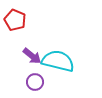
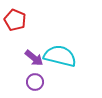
purple arrow: moved 2 px right, 2 px down
cyan semicircle: moved 2 px right, 5 px up
